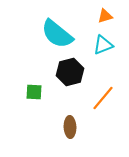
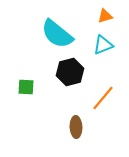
green square: moved 8 px left, 5 px up
brown ellipse: moved 6 px right
